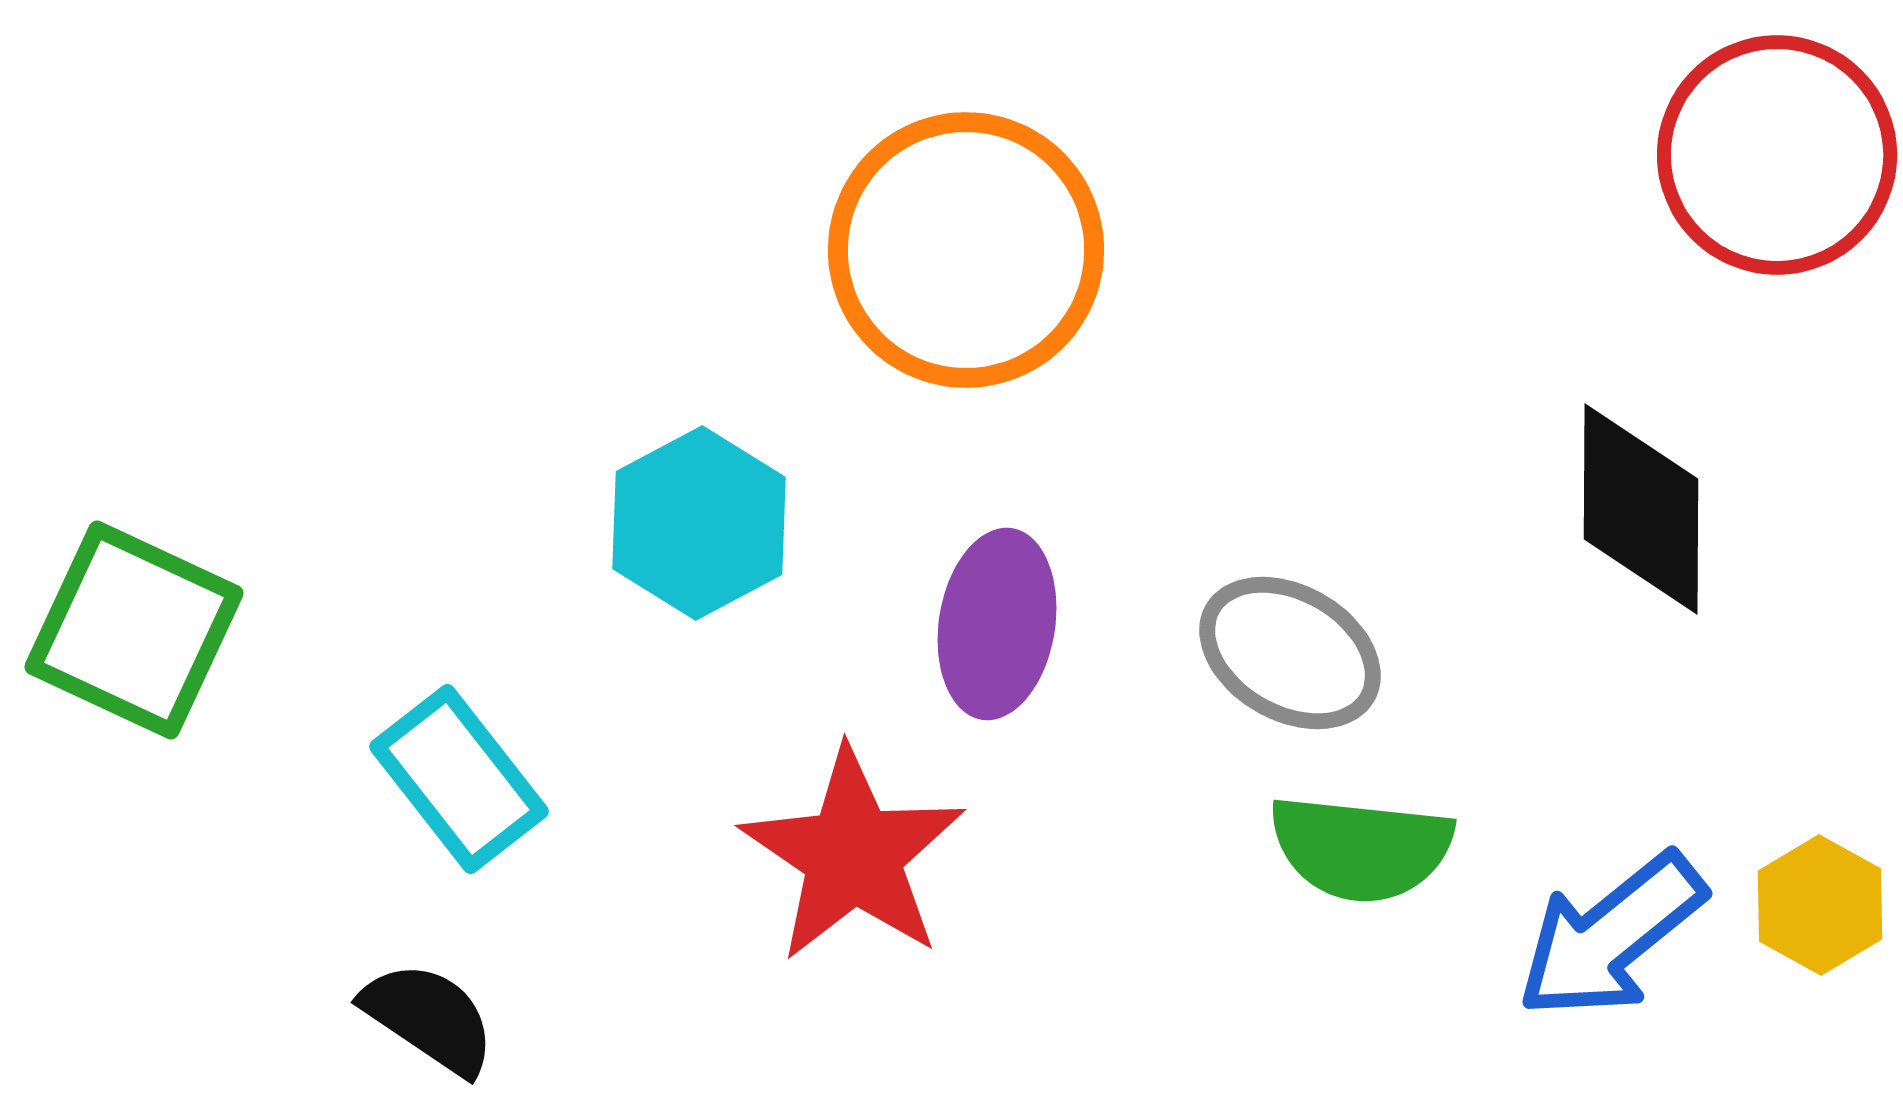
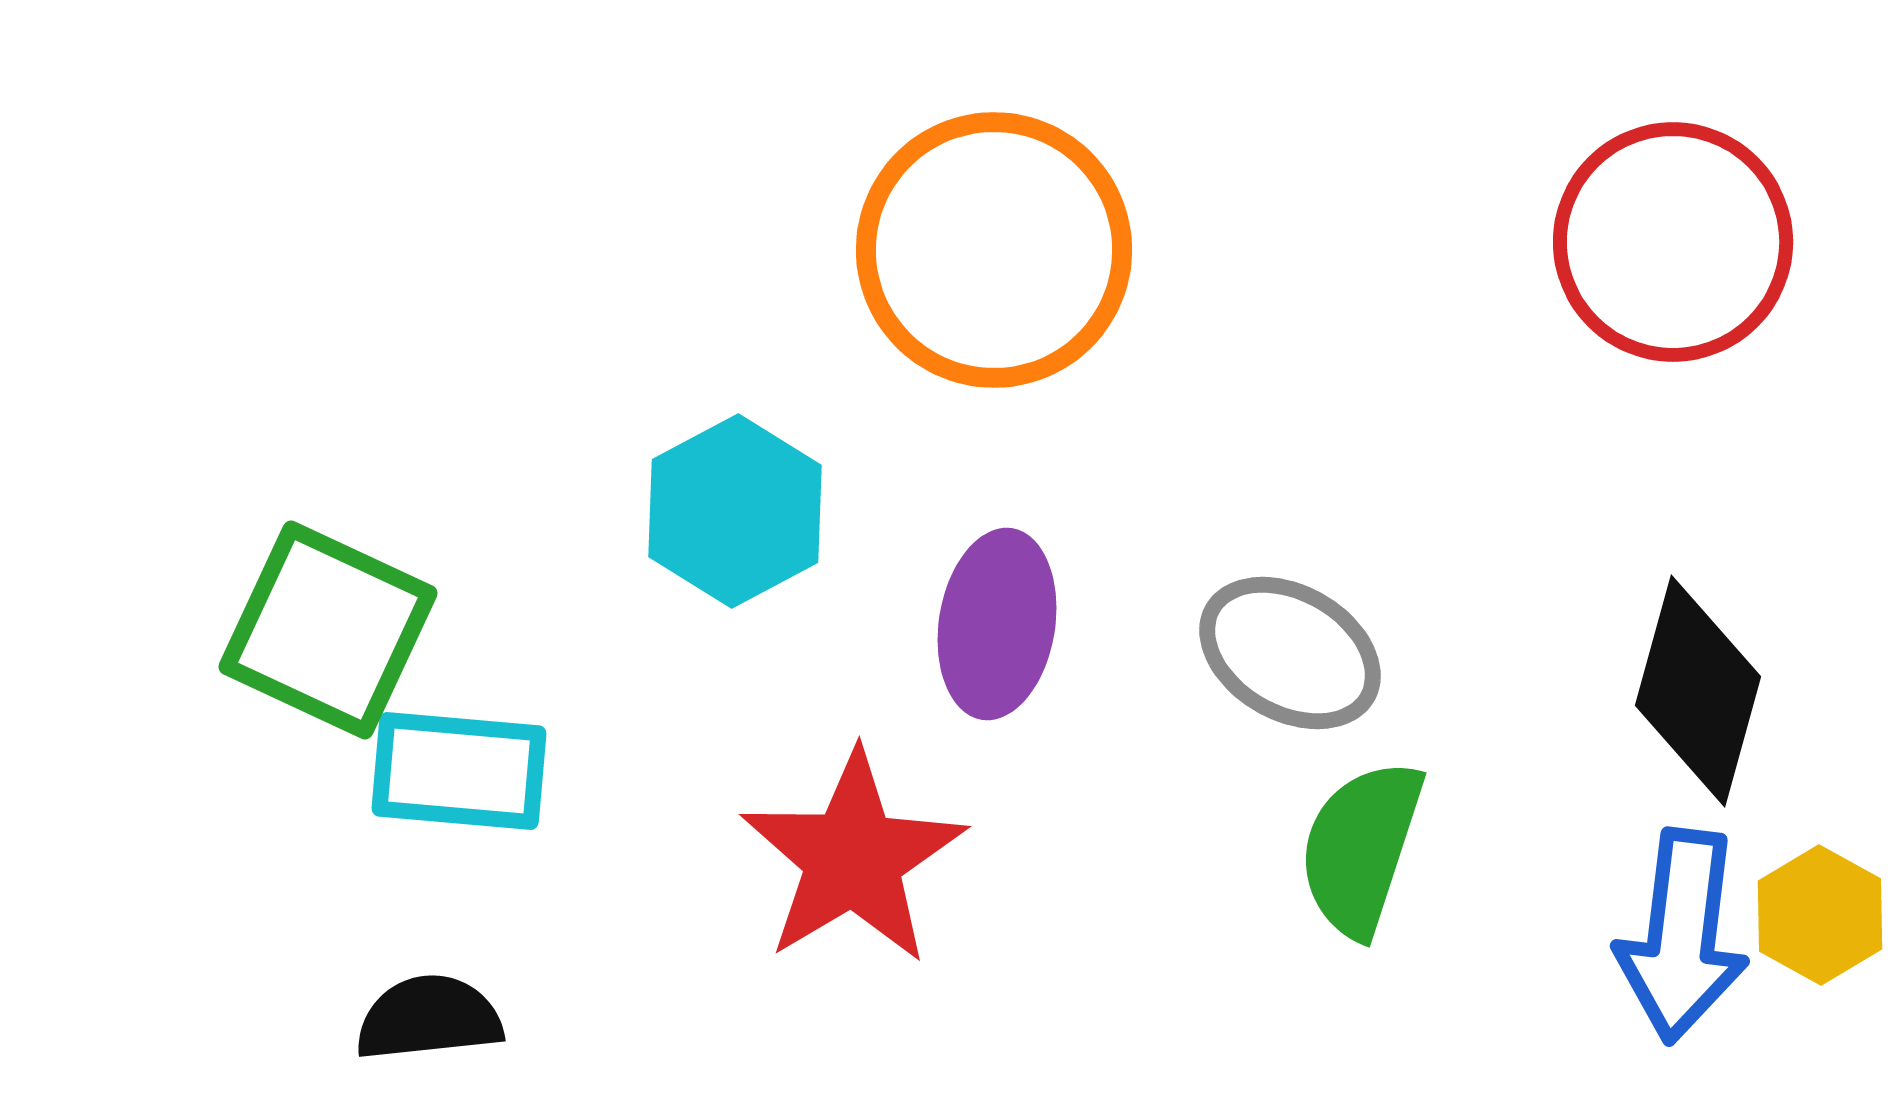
red circle: moved 104 px left, 87 px down
orange circle: moved 28 px right
black diamond: moved 57 px right, 182 px down; rotated 15 degrees clockwise
cyan hexagon: moved 36 px right, 12 px up
green square: moved 194 px right
cyan rectangle: moved 8 px up; rotated 47 degrees counterclockwise
green semicircle: rotated 102 degrees clockwise
red star: moved 3 px down; rotated 7 degrees clockwise
yellow hexagon: moved 10 px down
blue arrow: moved 71 px right; rotated 44 degrees counterclockwise
black semicircle: rotated 40 degrees counterclockwise
